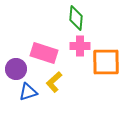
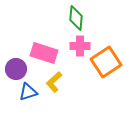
orange square: rotated 32 degrees counterclockwise
